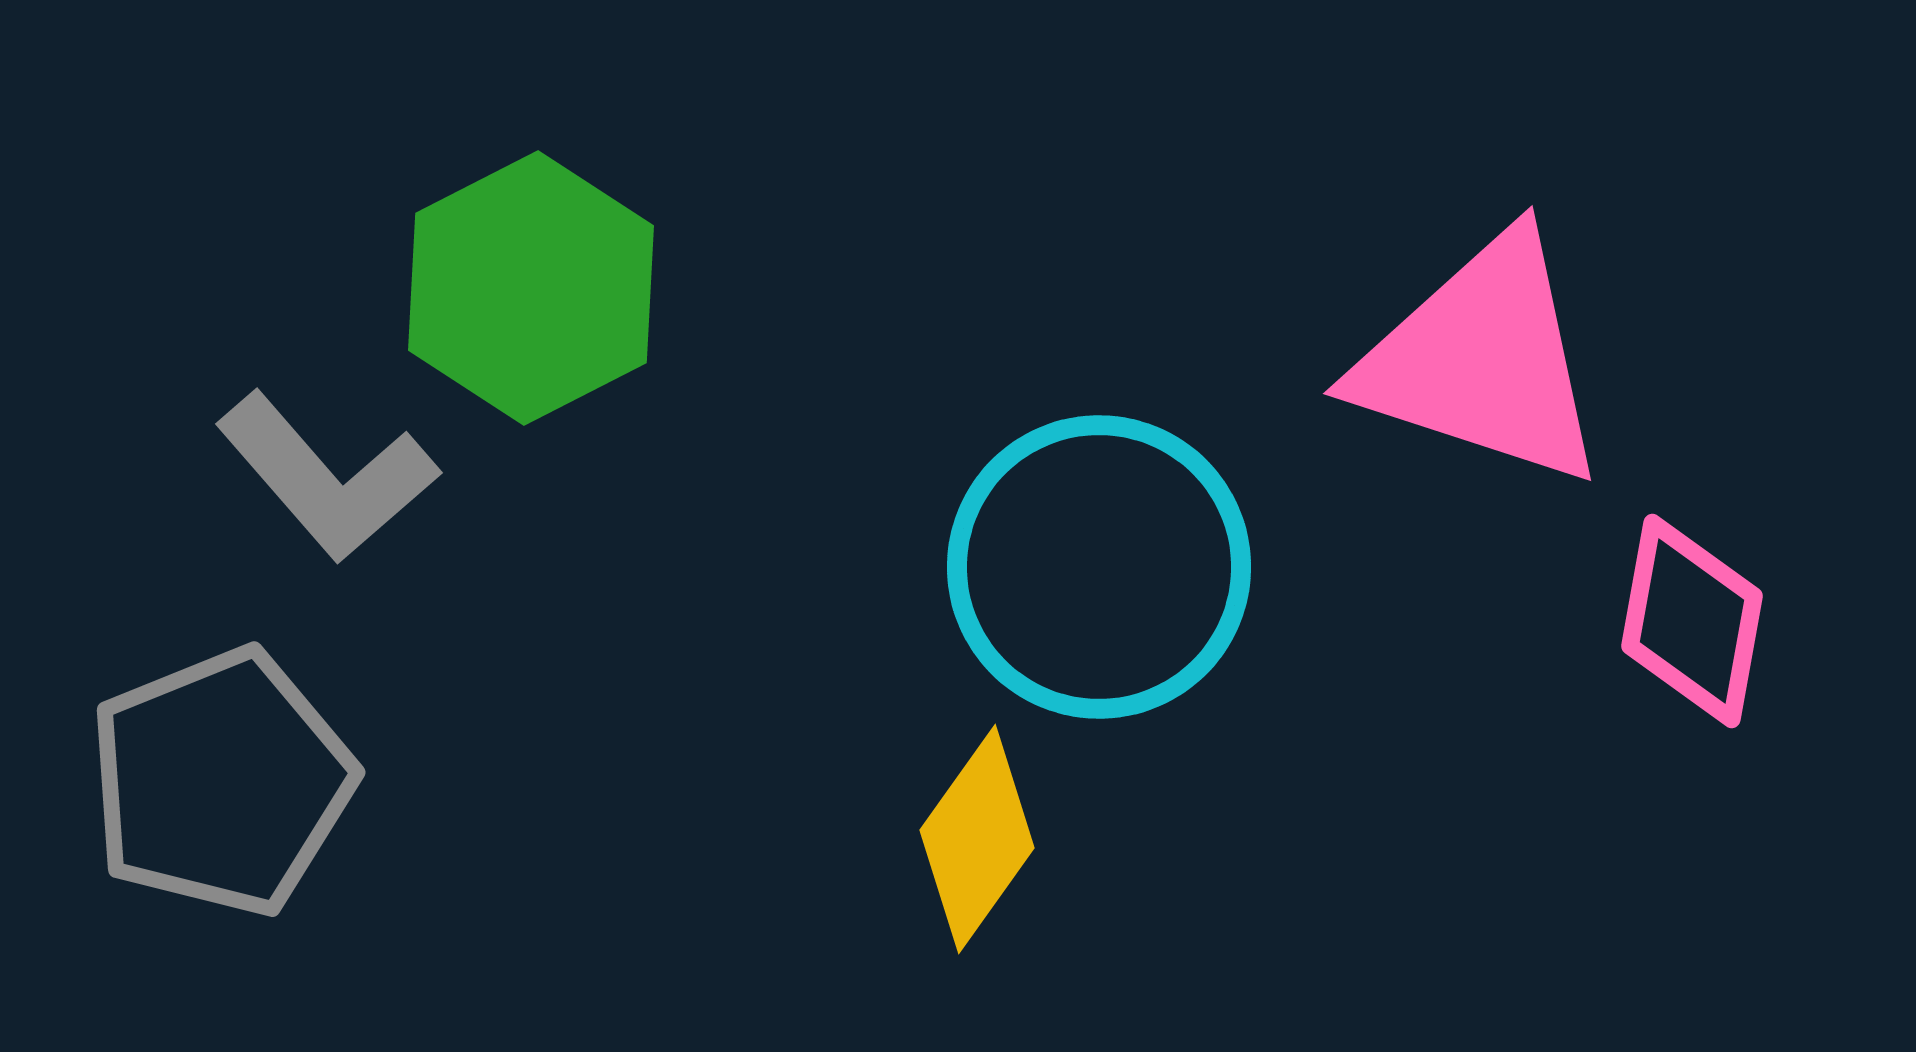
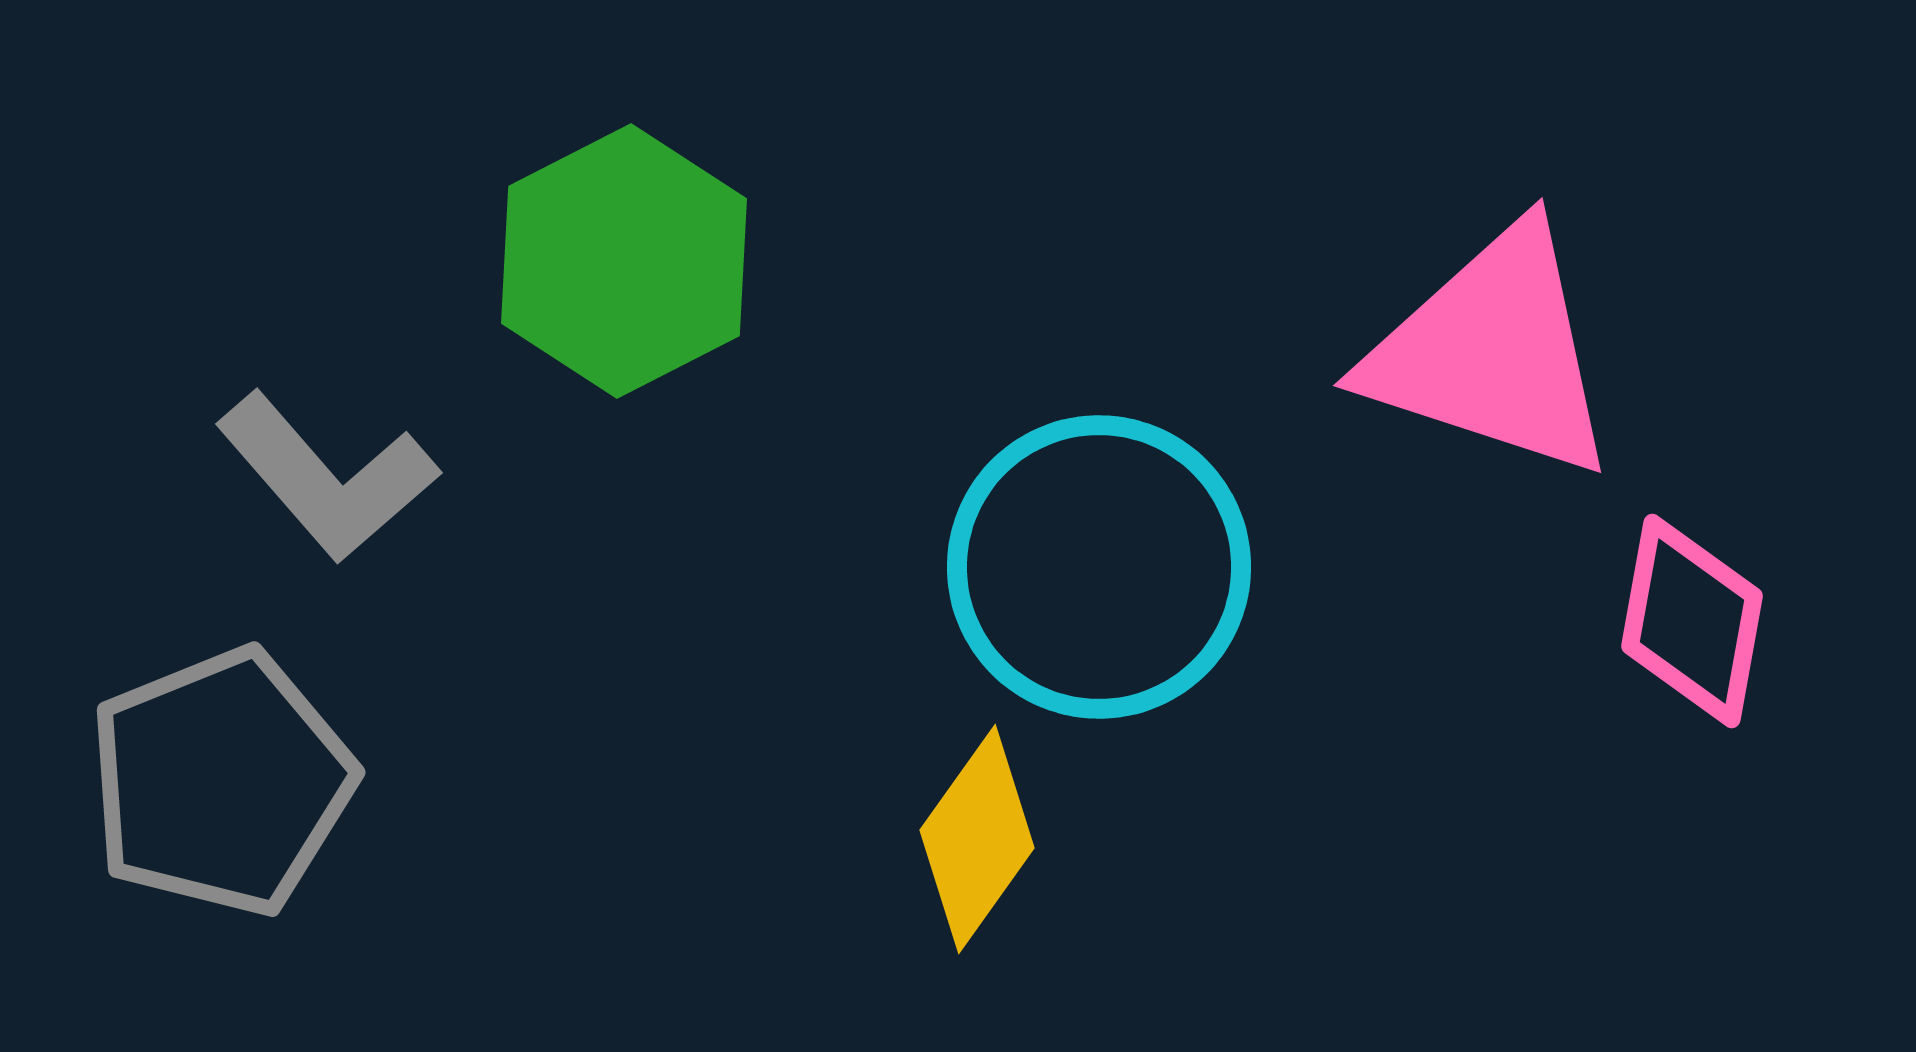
green hexagon: moved 93 px right, 27 px up
pink triangle: moved 10 px right, 8 px up
